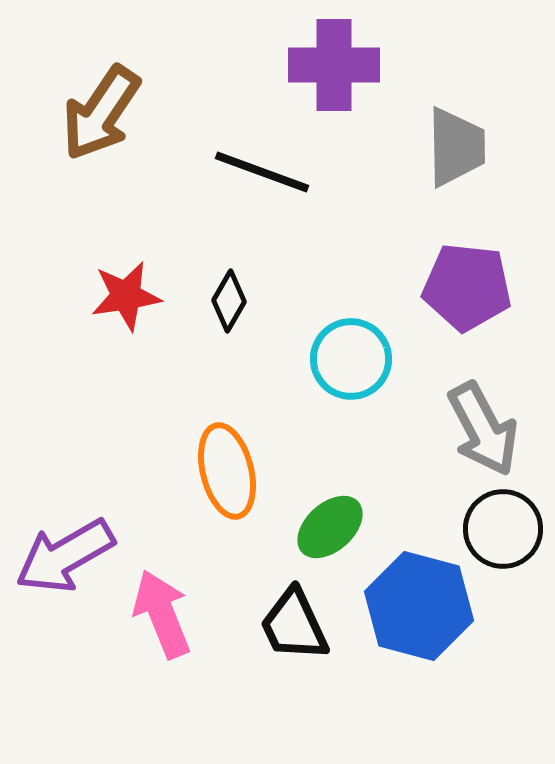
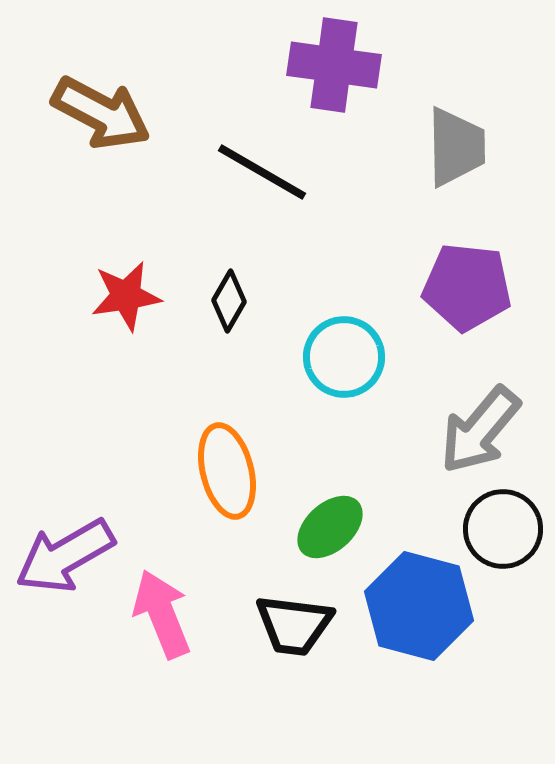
purple cross: rotated 8 degrees clockwise
brown arrow: rotated 96 degrees counterclockwise
black line: rotated 10 degrees clockwise
cyan circle: moved 7 px left, 2 px up
gray arrow: moved 3 px left, 1 px down; rotated 68 degrees clockwise
black trapezoid: rotated 58 degrees counterclockwise
